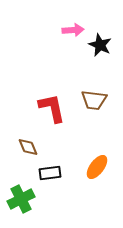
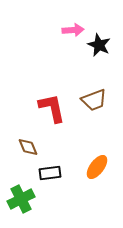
black star: moved 1 px left
brown trapezoid: rotated 28 degrees counterclockwise
